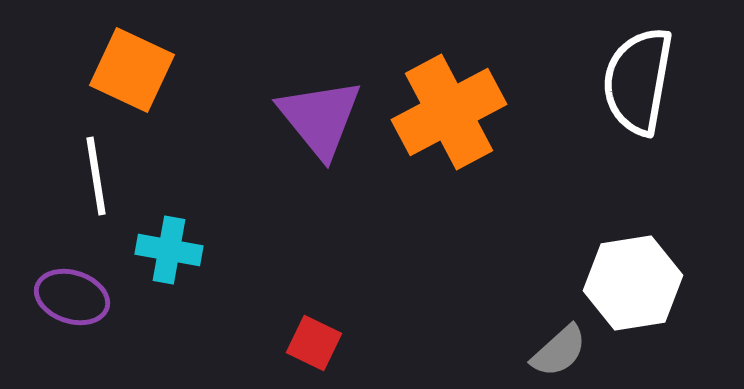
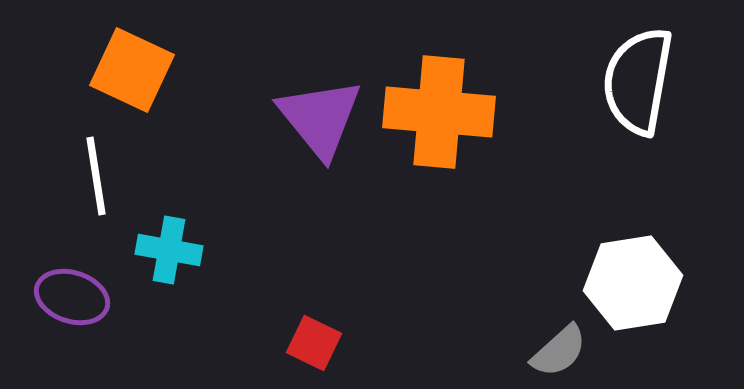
orange cross: moved 10 px left; rotated 33 degrees clockwise
